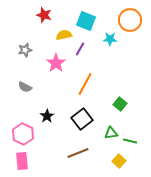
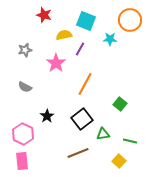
green triangle: moved 8 px left, 1 px down
